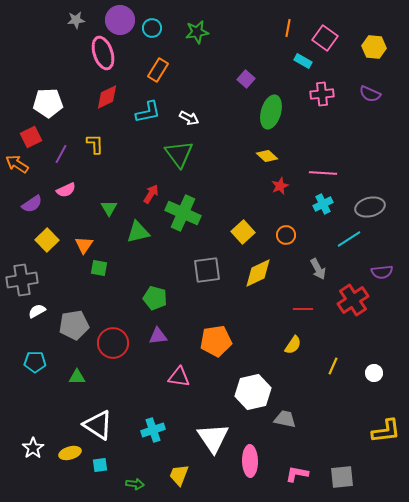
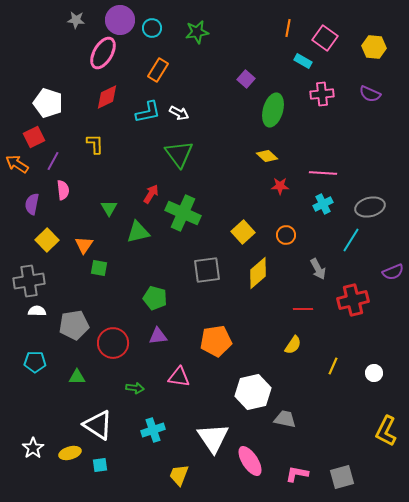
gray star at (76, 20): rotated 12 degrees clockwise
pink ellipse at (103, 53): rotated 48 degrees clockwise
white pentagon at (48, 103): rotated 20 degrees clockwise
green ellipse at (271, 112): moved 2 px right, 2 px up
white arrow at (189, 118): moved 10 px left, 5 px up
red square at (31, 137): moved 3 px right
purple line at (61, 154): moved 8 px left, 7 px down
red star at (280, 186): rotated 24 degrees clockwise
pink semicircle at (66, 190): moved 3 px left; rotated 72 degrees counterclockwise
purple semicircle at (32, 204): rotated 135 degrees clockwise
cyan line at (349, 239): moved 2 px right, 1 px down; rotated 25 degrees counterclockwise
purple semicircle at (382, 272): moved 11 px right; rotated 15 degrees counterclockwise
yellow diamond at (258, 273): rotated 16 degrees counterclockwise
gray cross at (22, 280): moved 7 px right, 1 px down
red cross at (353, 300): rotated 20 degrees clockwise
white semicircle at (37, 311): rotated 30 degrees clockwise
yellow L-shape at (386, 431): rotated 124 degrees clockwise
pink ellipse at (250, 461): rotated 32 degrees counterclockwise
gray square at (342, 477): rotated 10 degrees counterclockwise
green arrow at (135, 484): moved 96 px up
